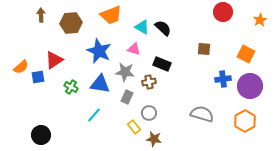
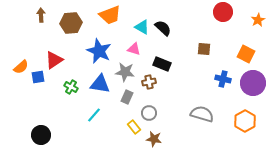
orange trapezoid: moved 1 px left
orange star: moved 2 px left
blue cross: rotated 21 degrees clockwise
purple circle: moved 3 px right, 3 px up
